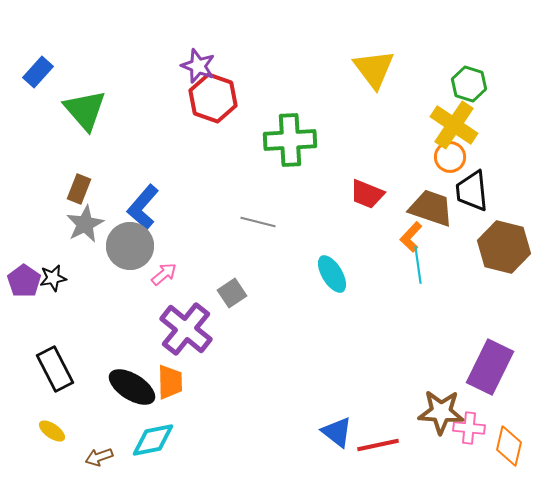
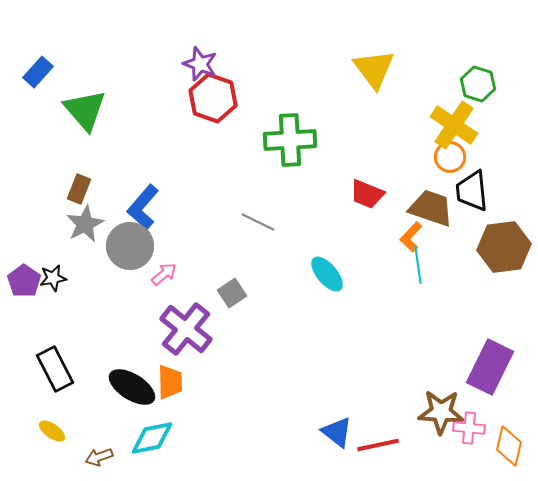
purple star: moved 2 px right, 2 px up
green hexagon: moved 9 px right
gray line: rotated 12 degrees clockwise
brown hexagon: rotated 21 degrees counterclockwise
cyan ellipse: moved 5 px left; rotated 9 degrees counterclockwise
cyan diamond: moved 1 px left, 2 px up
